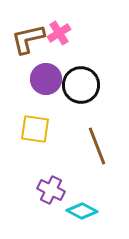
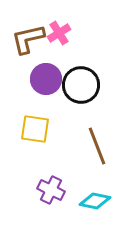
cyan diamond: moved 13 px right, 10 px up; rotated 16 degrees counterclockwise
